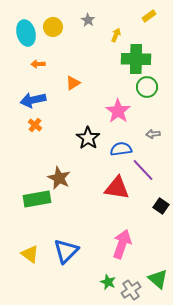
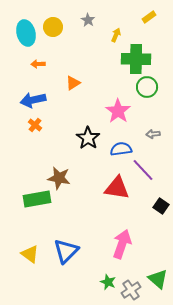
yellow rectangle: moved 1 px down
brown star: rotated 15 degrees counterclockwise
